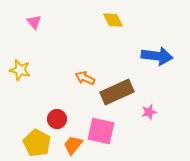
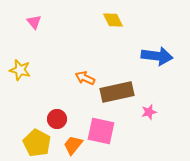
brown rectangle: rotated 12 degrees clockwise
